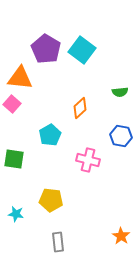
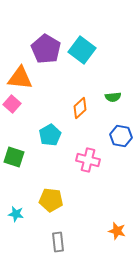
green semicircle: moved 7 px left, 5 px down
green square: moved 2 px up; rotated 10 degrees clockwise
orange star: moved 4 px left, 5 px up; rotated 18 degrees counterclockwise
